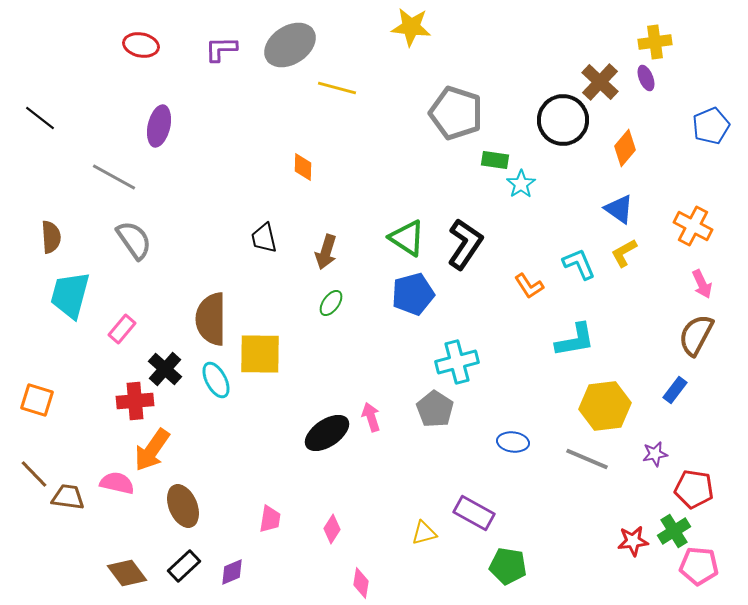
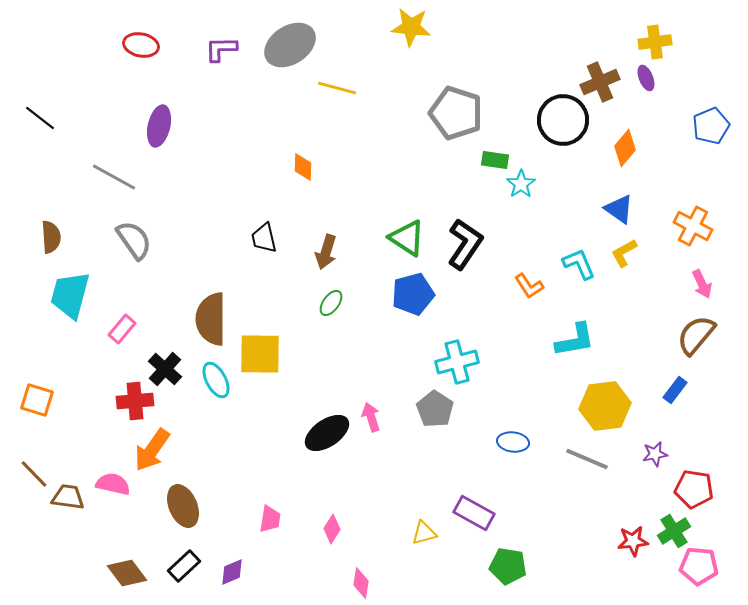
brown cross at (600, 82): rotated 24 degrees clockwise
brown semicircle at (696, 335): rotated 12 degrees clockwise
pink semicircle at (117, 483): moved 4 px left, 1 px down
